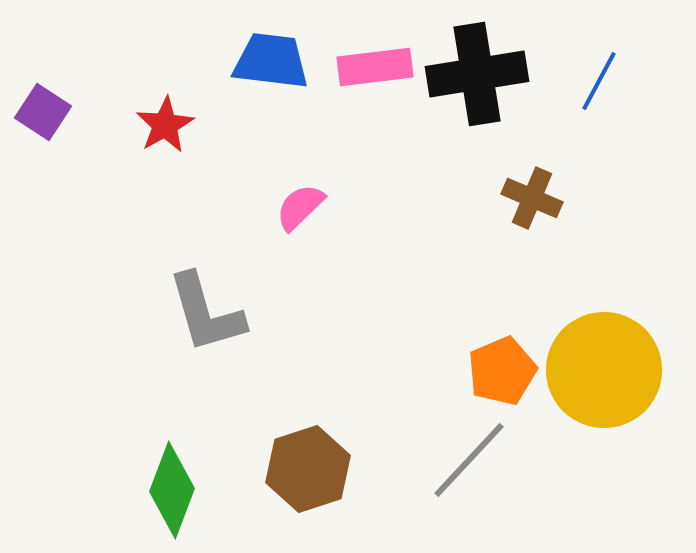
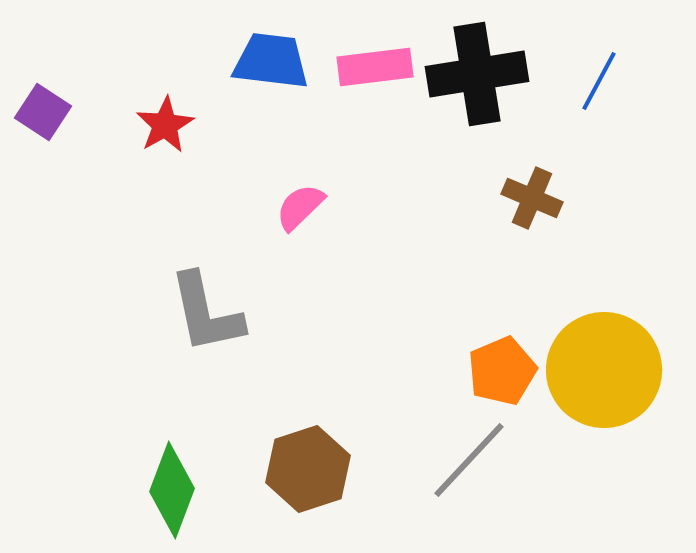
gray L-shape: rotated 4 degrees clockwise
